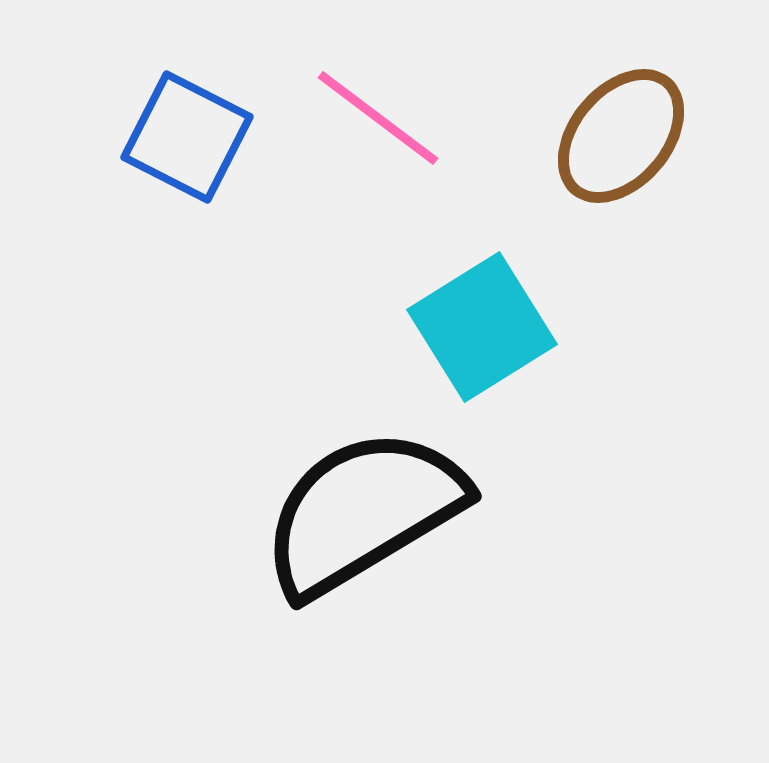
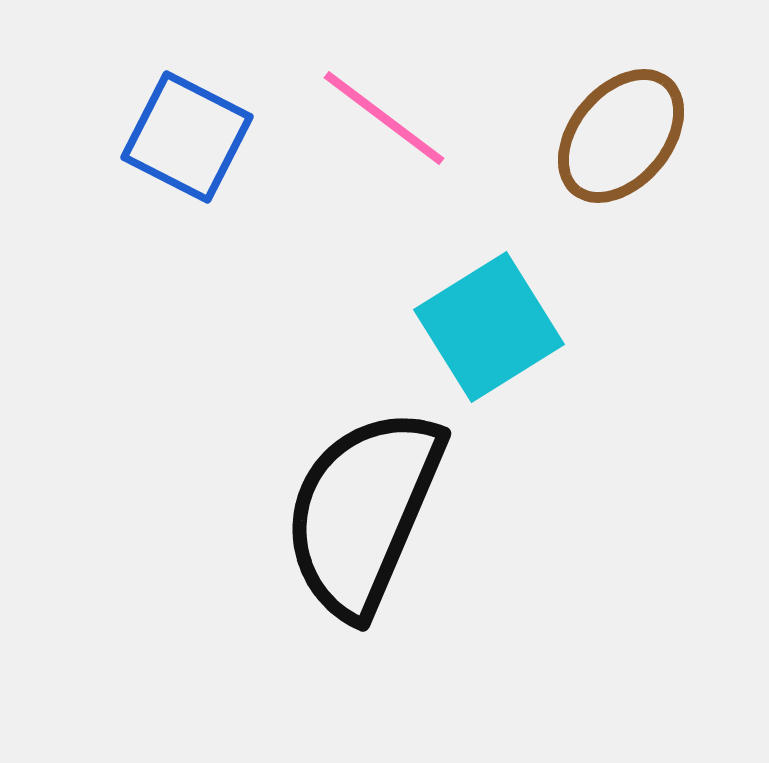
pink line: moved 6 px right
cyan square: moved 7 px right
black semicircle: rotated 36 degrees counterclockwise
